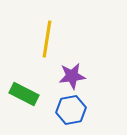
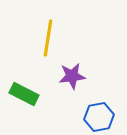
yellow line: moved 1 px right, 1 px up
blue hexagon: moved 28 px right, 7 px down
